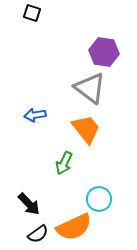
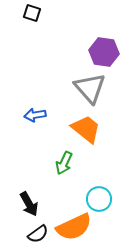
gray triangle: rotated 12 degrees clockwise
orange trapezoid: rotated 12 degrees counterclockwise
black arrow: rotated 15 degrees clockwise
